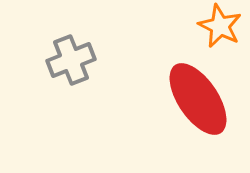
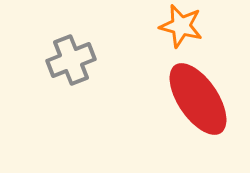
orange star: moved 39 px left; rotated 12 degrees counterclockwise
